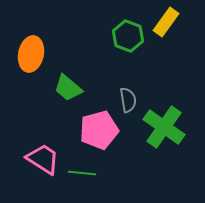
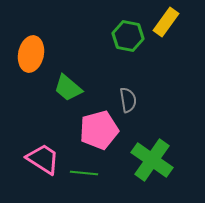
green hexagon: rotated 8 degrees counterclockwise
green cross: moved 12 px left, 33 px down
green line: moved 2 px right
